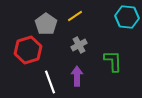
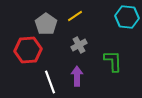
red hexagon: rotated 12 degrees clockwise
